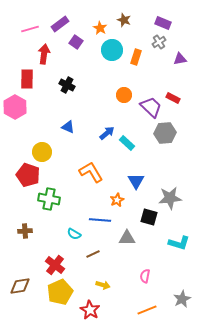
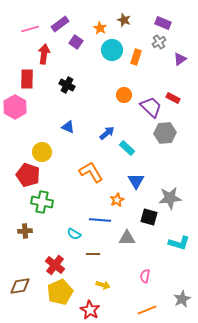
purple triangle at (180, 59): rotated 24 degrees counterclockwise
cyan rectangle at (127, 143): moved 5 px down
green cross at (49, 199): moved 7 px left, 3 px down
brown line at (93, 254): rotated 24 degrees clockwise
